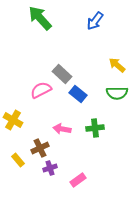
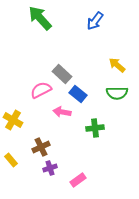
pink arrow: moved 17 px up
brown cross: moved 1 px right, 1 px up
yellow rectangle: moved 7 px left
